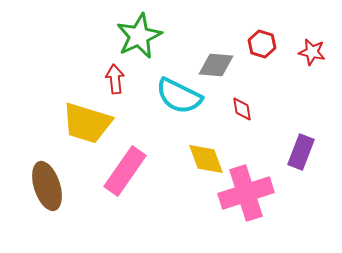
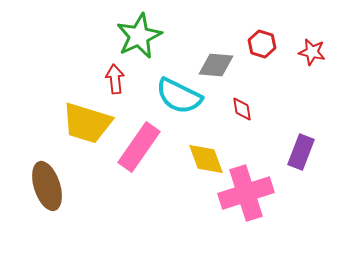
pink rectangle: moved 14 px right, 24 px up
